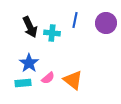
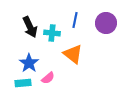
orange triangle: moved 26 px up
